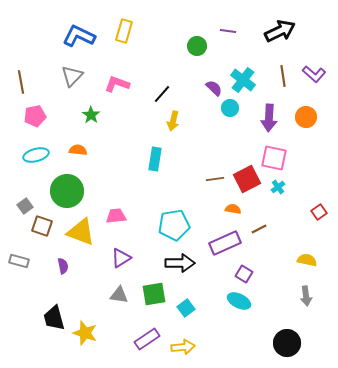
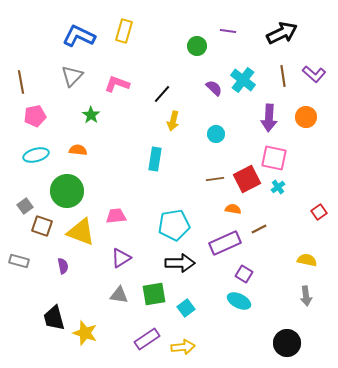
black arrow at (280, 31): moved 2 px right, 2 px down
cyan circle at (230, 108): moved 14 px left, 26 px down
